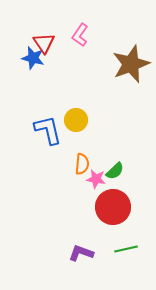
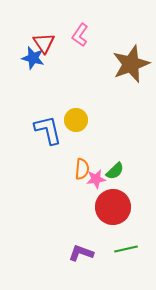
orange semicircle: moved 5 px down
pink star: rotated 18 degrees counterclockwise
